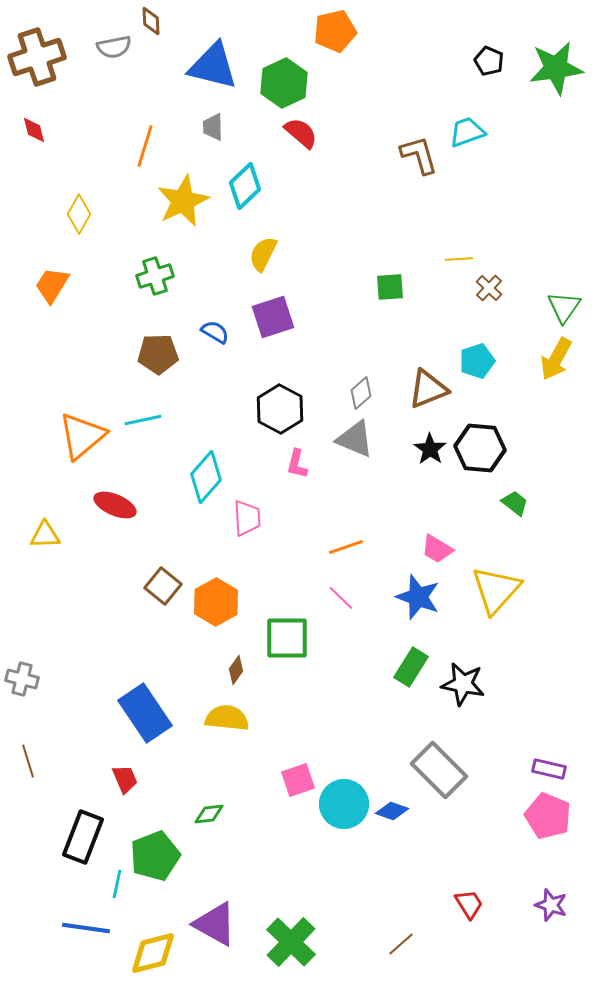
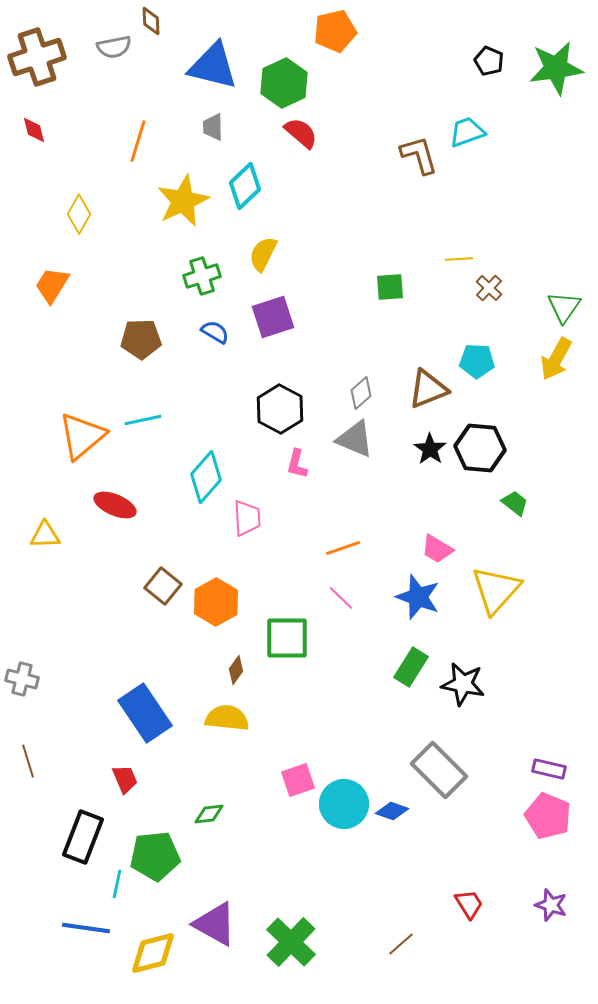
orange line at (145, 146): moved 7 px left, 5 px up
green cross at (155, 276): moved 47 px right
brown pentagon at (158, 354): moved 17 px left, 15 px up
cyan pentagon at (477, 361): rotated 20 degrees clockwise
orange line at (346, 547): moved 3 px left, 1 px down
green pentagon at (155, 856): rotated 15 degrees clockwise
